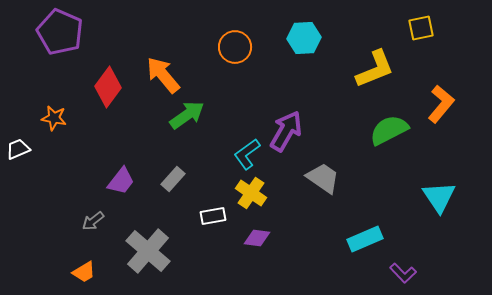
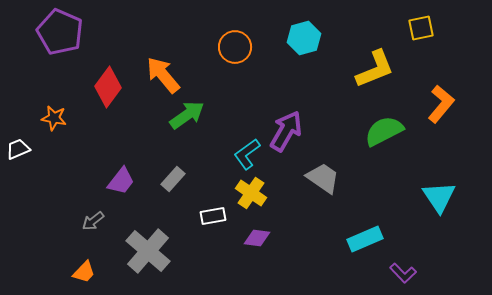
cyan hexagon: rotated 12 degrees counterclockwise
green semicircle: moved 5 px left, 1 px down
orange trapezoid: rotated 15 degrees counterclockwise
